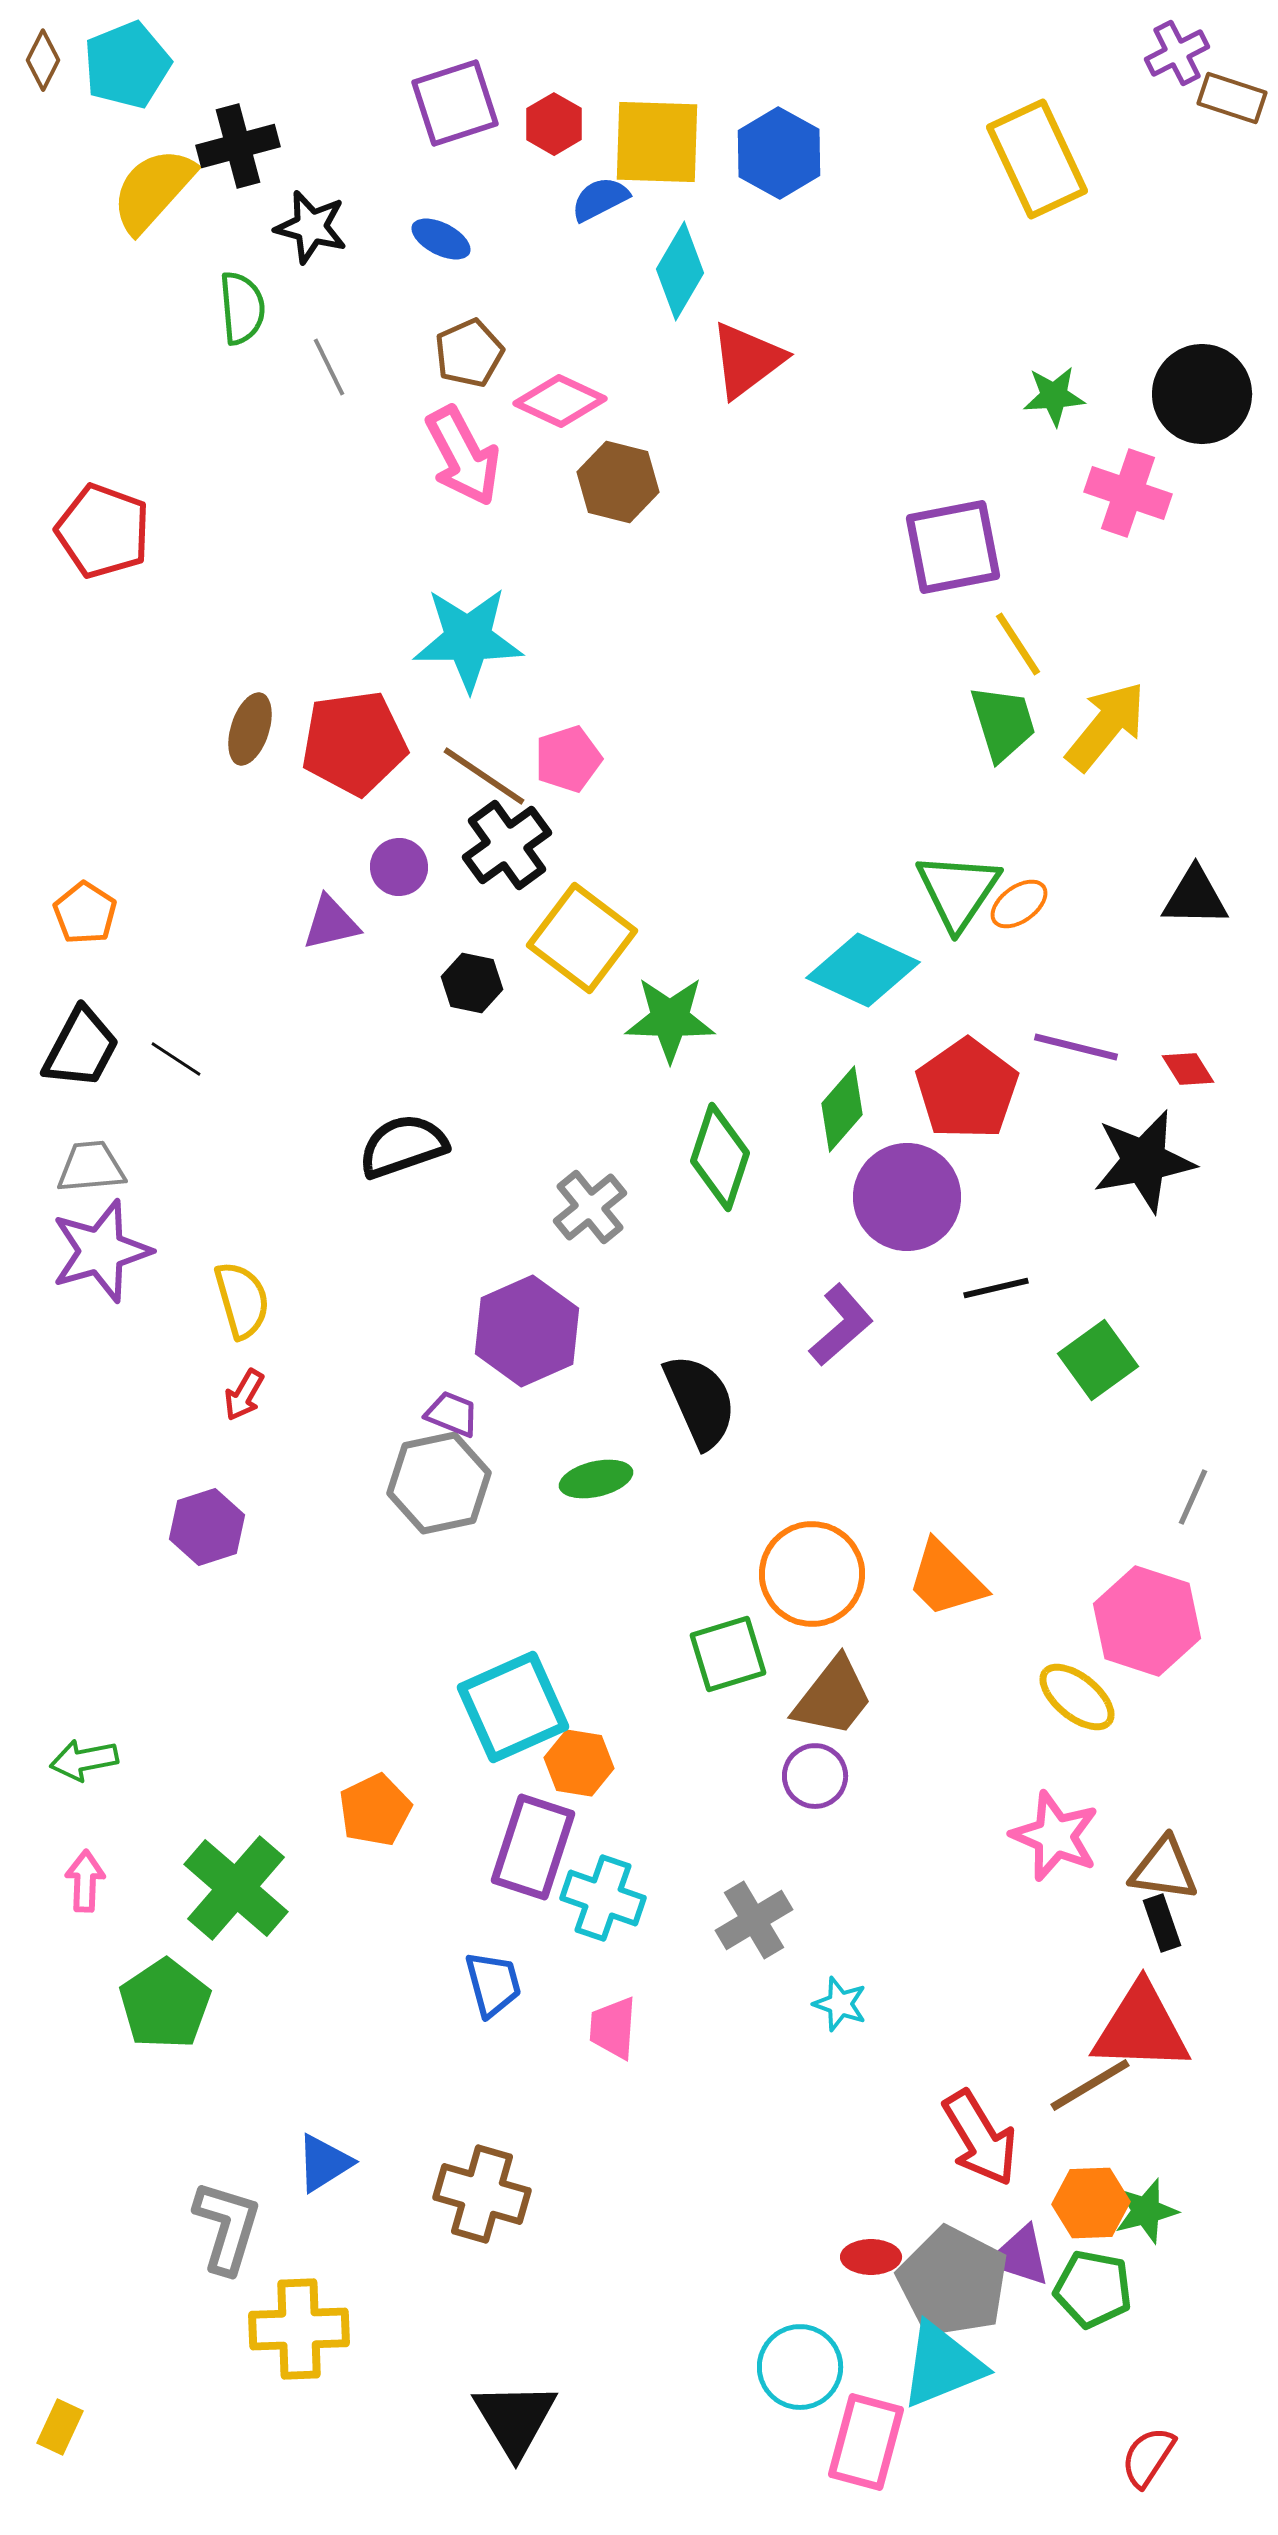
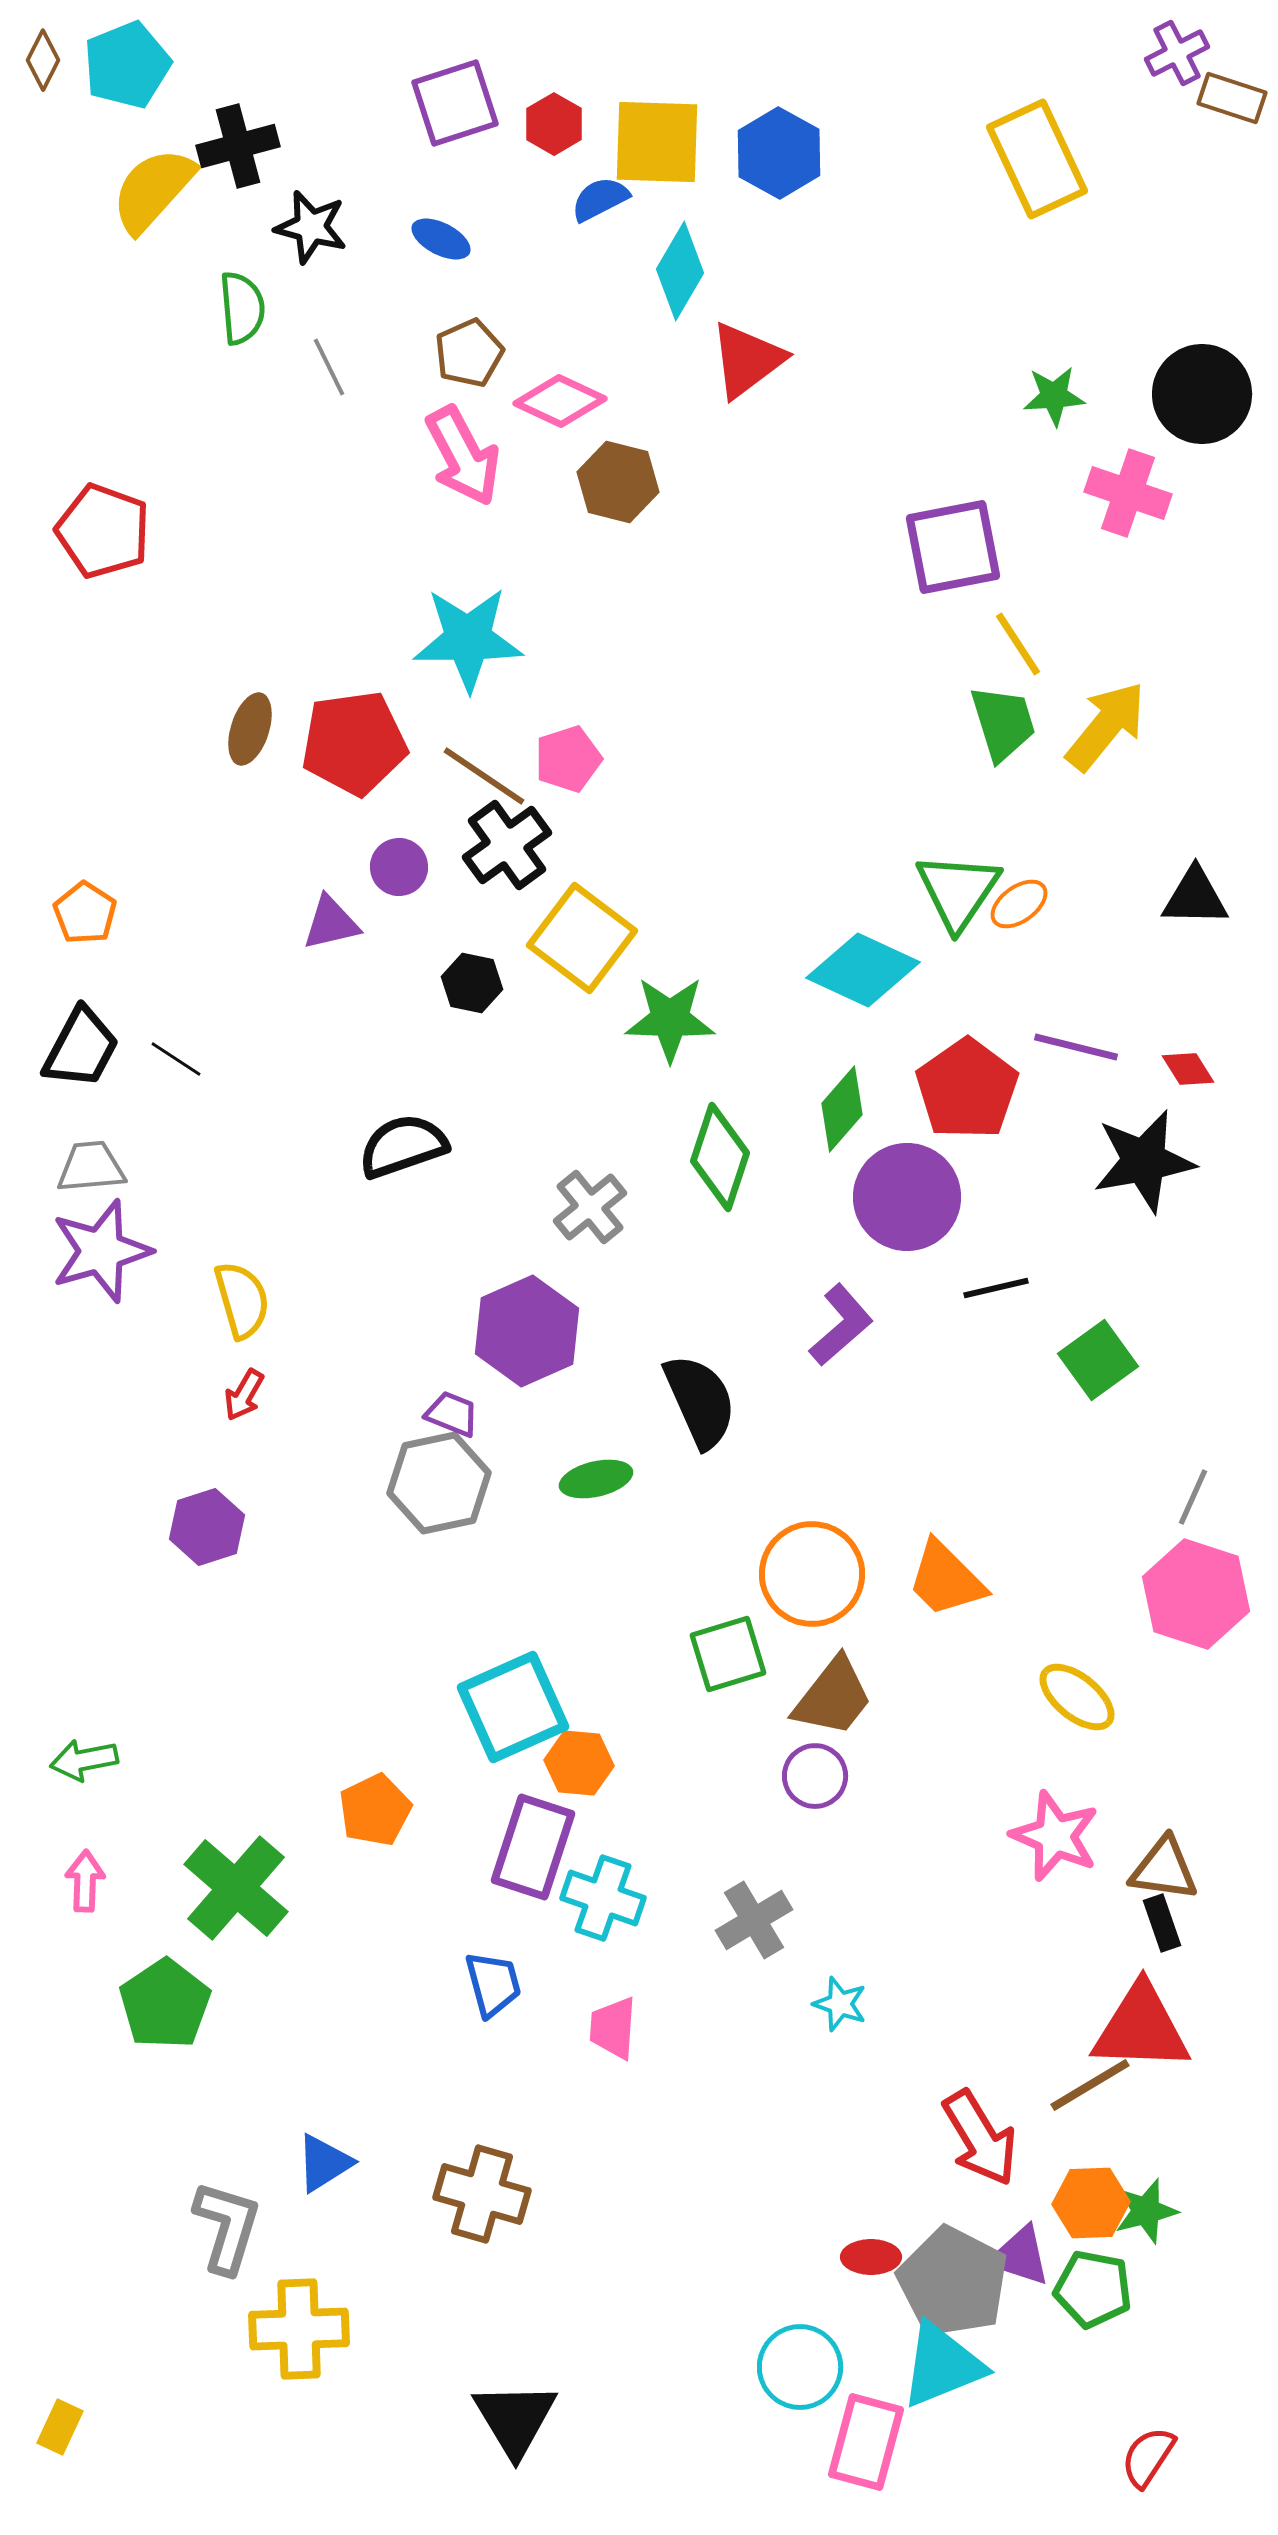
pink hexagon at (1147, 1621): moved 49 px right, 27 px up
orange hexagon at (579, 1763): rotated 4 degrees counterclockwise
